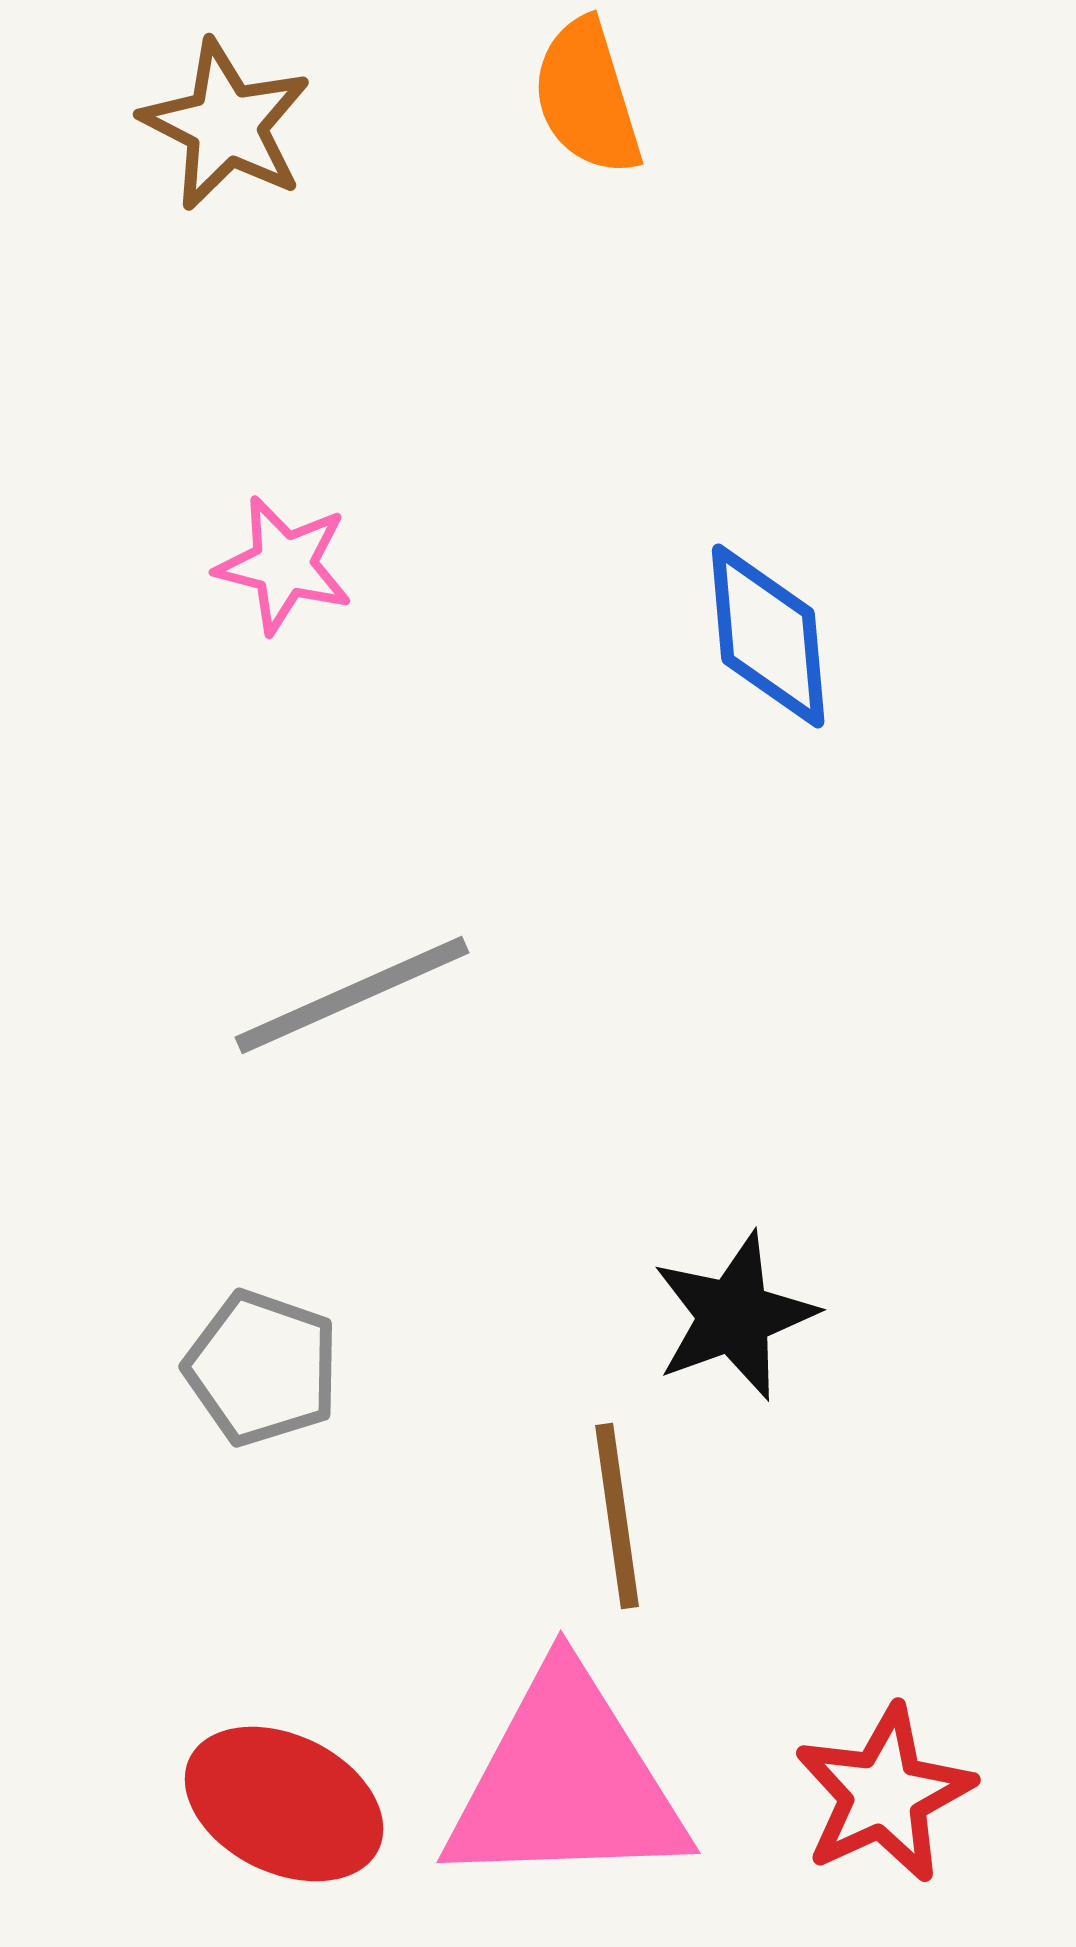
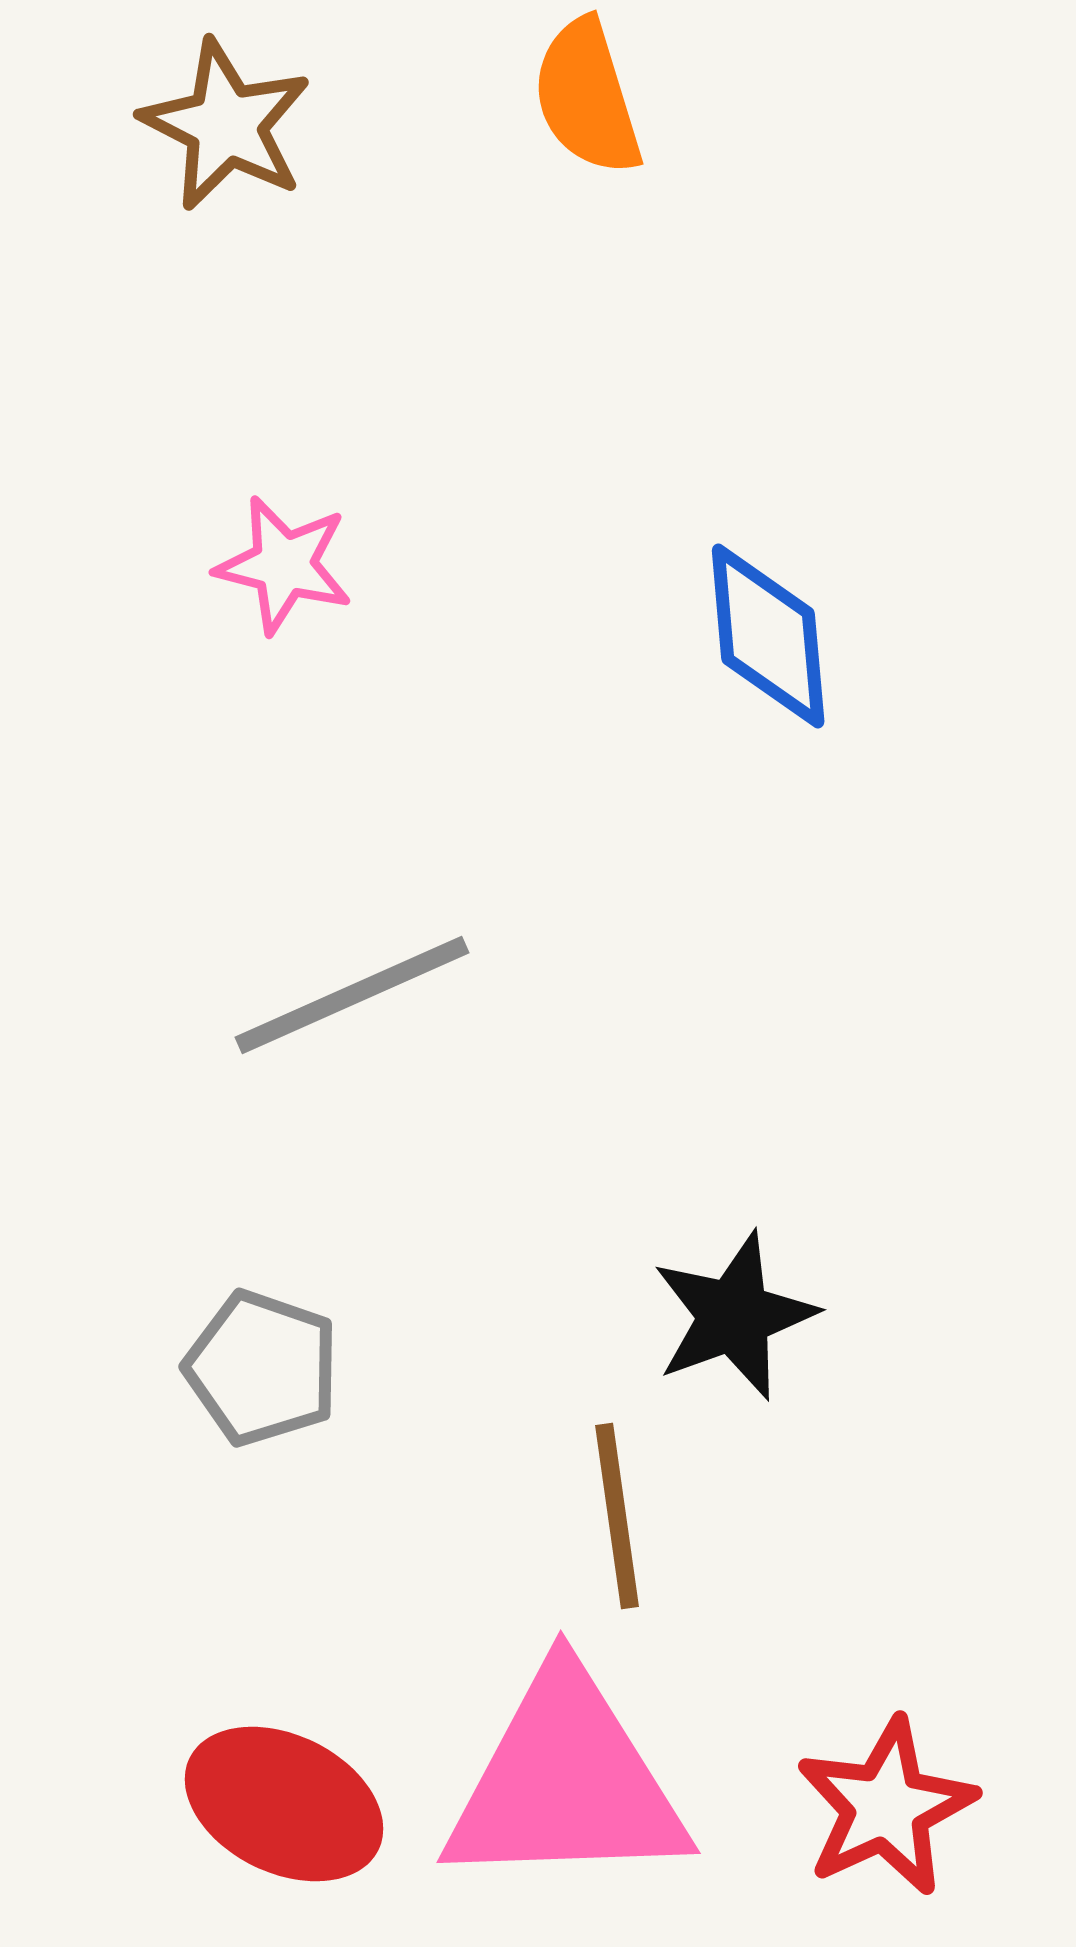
red star: moved 2 px right, 13 px down
